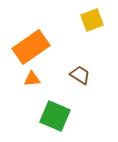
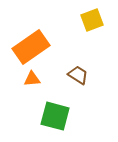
brown trapezoid: moved 2 px left
green square: rotated 8 degrees counterclockwise
